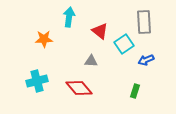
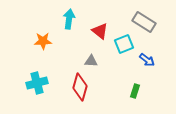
cyan arrow: moved 2 px down
gray rectangle: rotated 55 degrees counterclockwise
orange star: moved 1 px left, 2 px down
cyan square: rotated 12 degrees clockwise
blue arrow: moved 1 px right; rotated 119 degrees counterclockwise
cyan cross: moved 2 px down
red diamond: moved 1 px right, 1 px up; rotated 56 degrees clockwise
